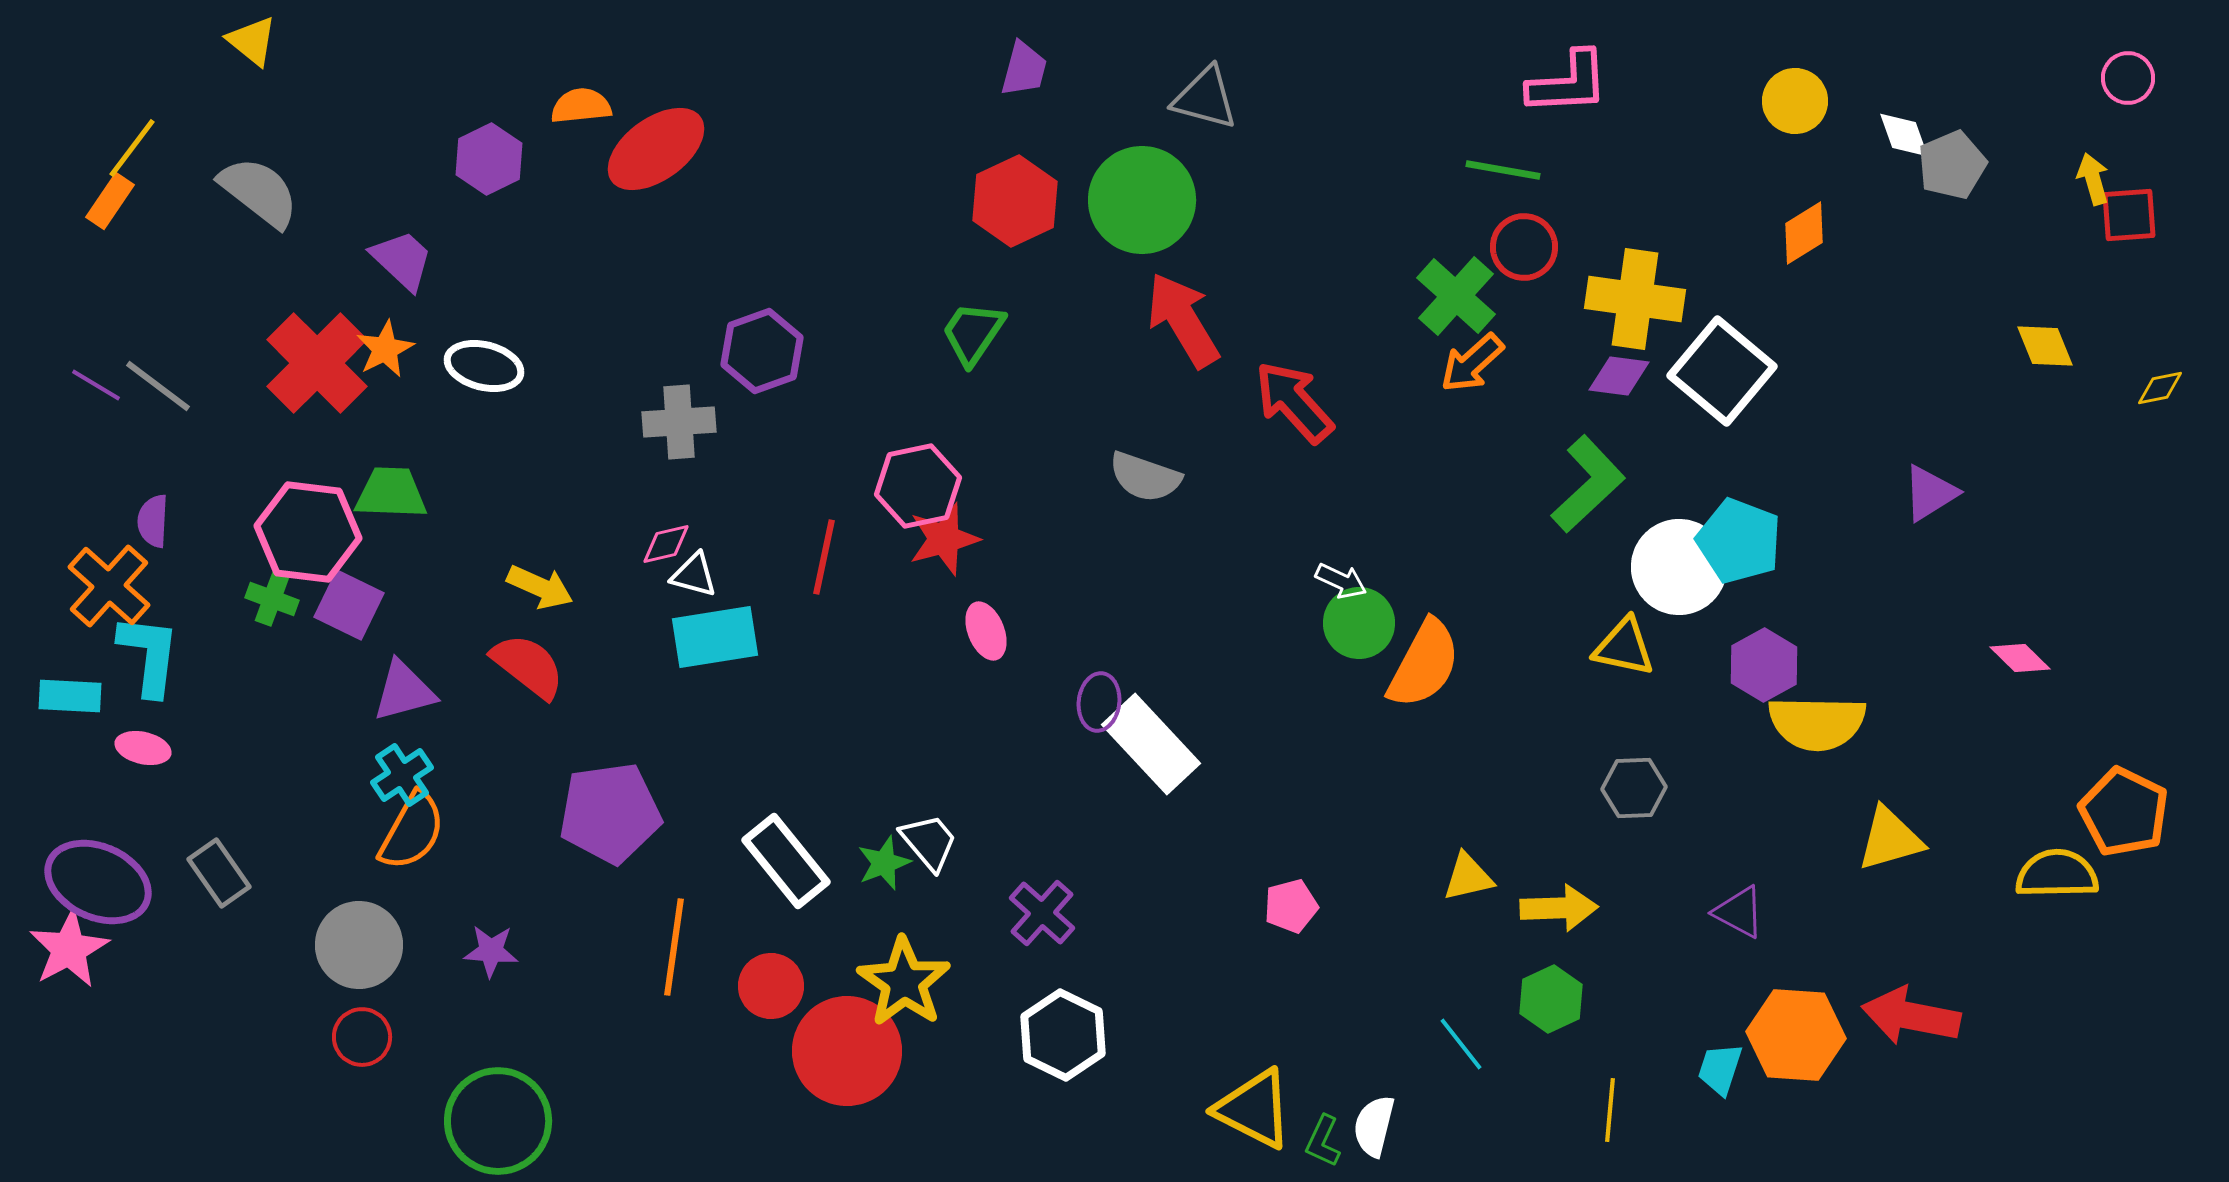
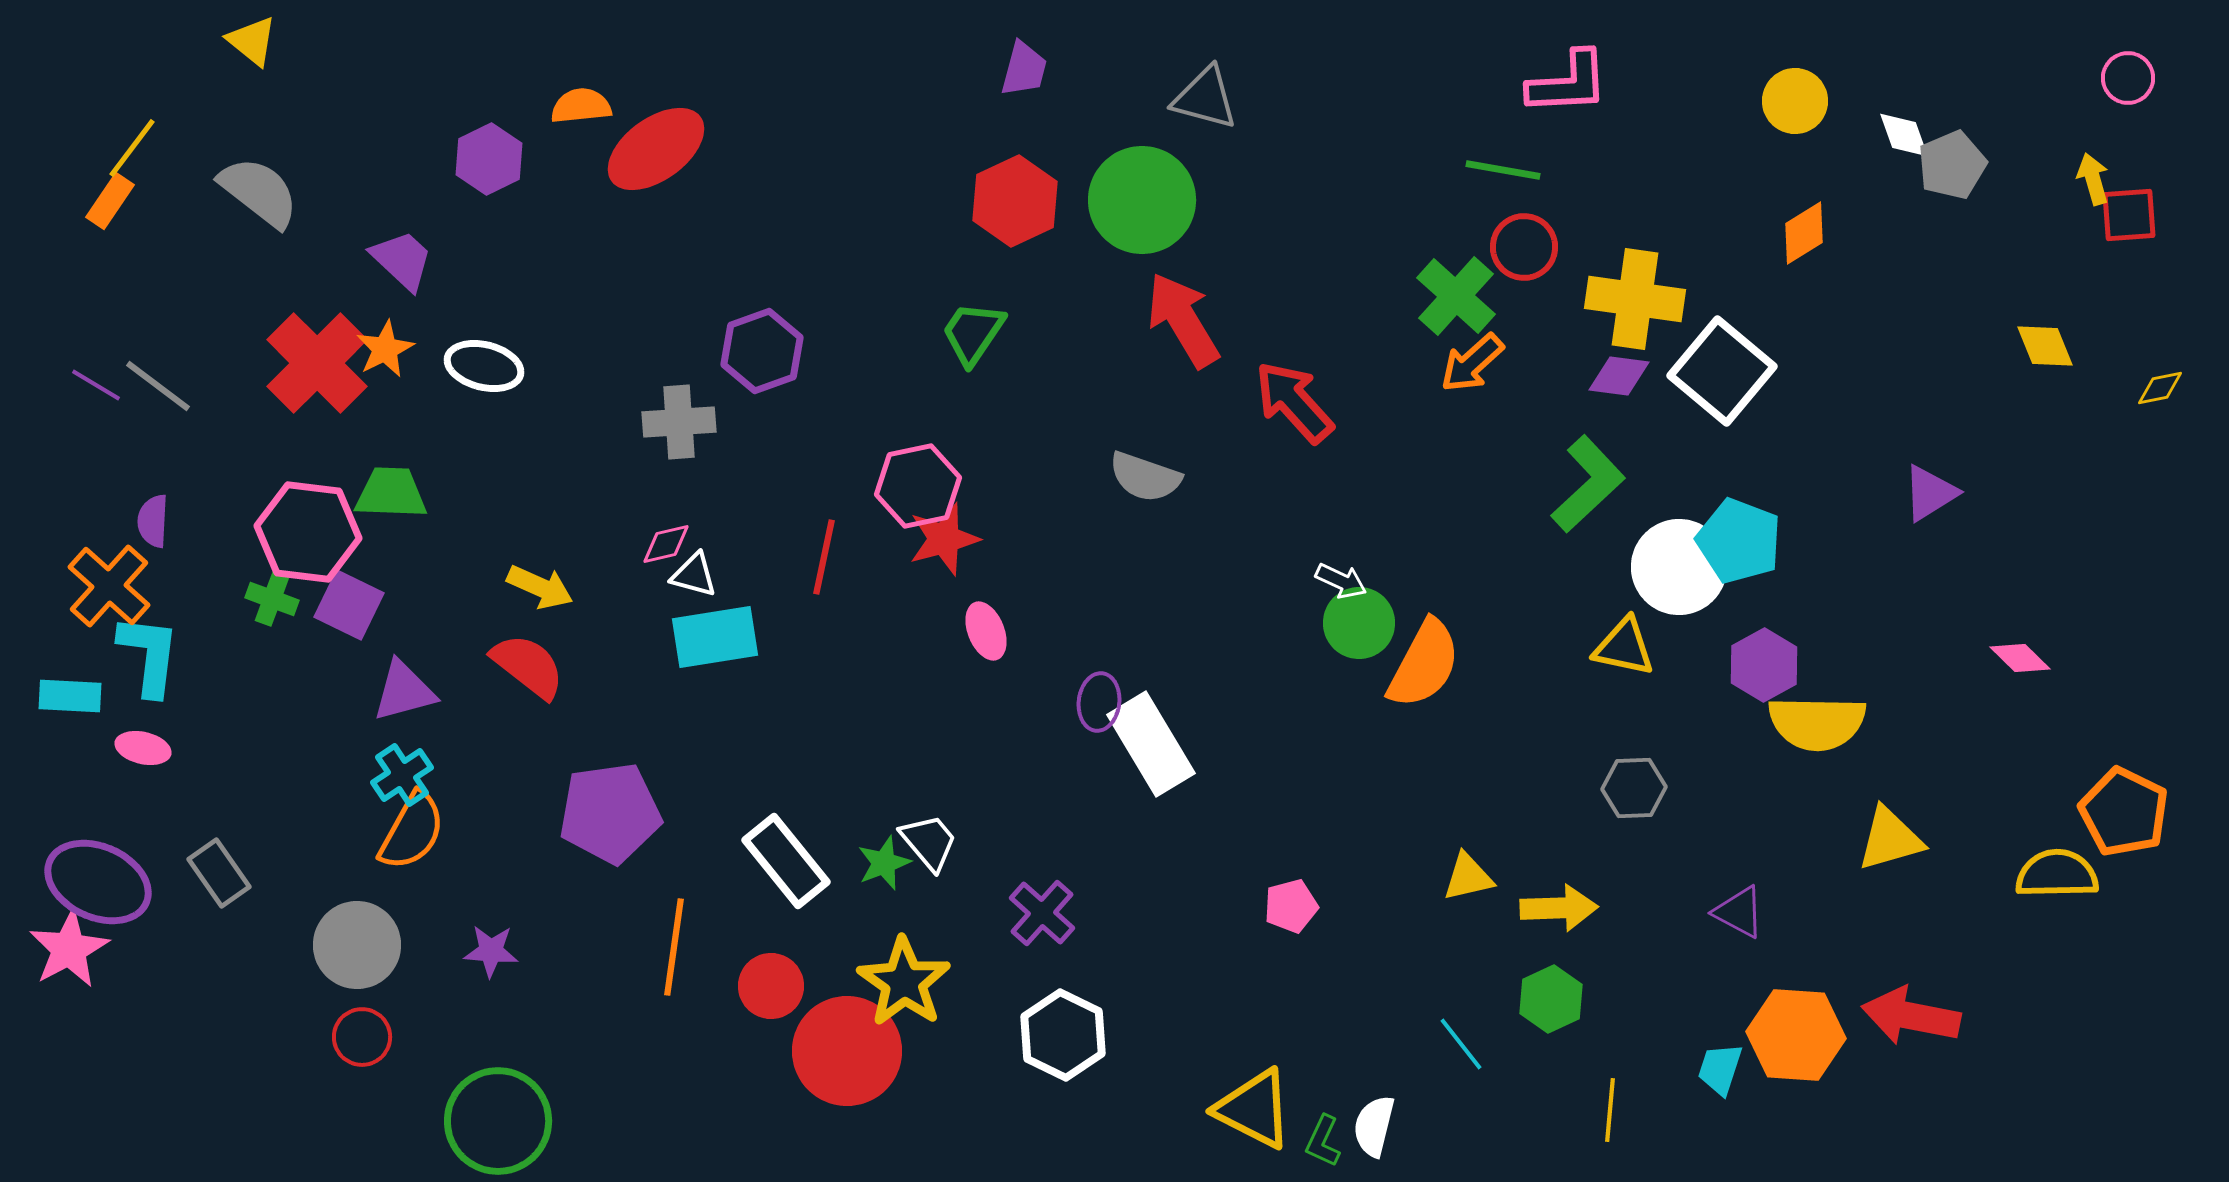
white rectangle at (1151, 744): rotated 12 degrees clockwise
gray circle at (359, 945): moved 2 px left
